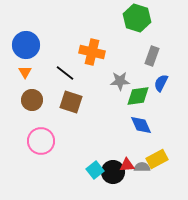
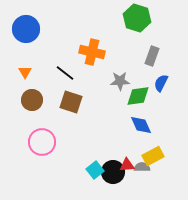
blue circle: moved 16 px up
pink circle: moved 1 px right, 1 px down
yellow rectangle: moved 4 px left, 3 px up
